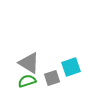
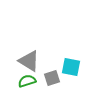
gray triangle: moved 2 px up
cyan square: rotated 30 degrees clockwise
